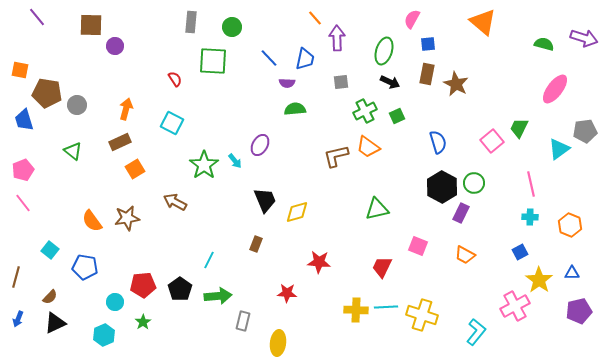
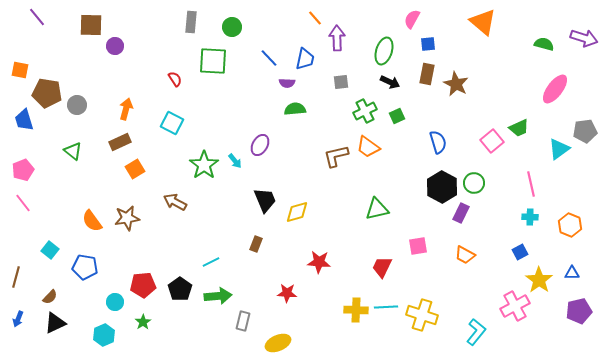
green trapezoid at (519, 128): rotated 140 degrees counterclockwise
pink square at (418, 246): rotated 30 degrees counterclockwise
cyan line at (209, 260): moved 2 px right, 2 px down; rotated 36 degrees clockwise
yellow ellipse at (278, 343): rotated 60 degrees clockwise
